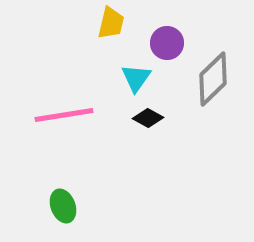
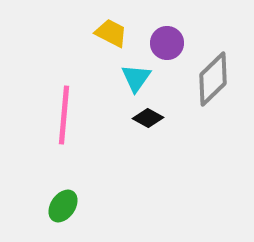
yellow trapezoid: moved 10 px down; rotated 76 degrees counterclockwise
pink line: rotated 76 degrees counterclockwise
green ellipse: rotated 56 degrees clockwise
